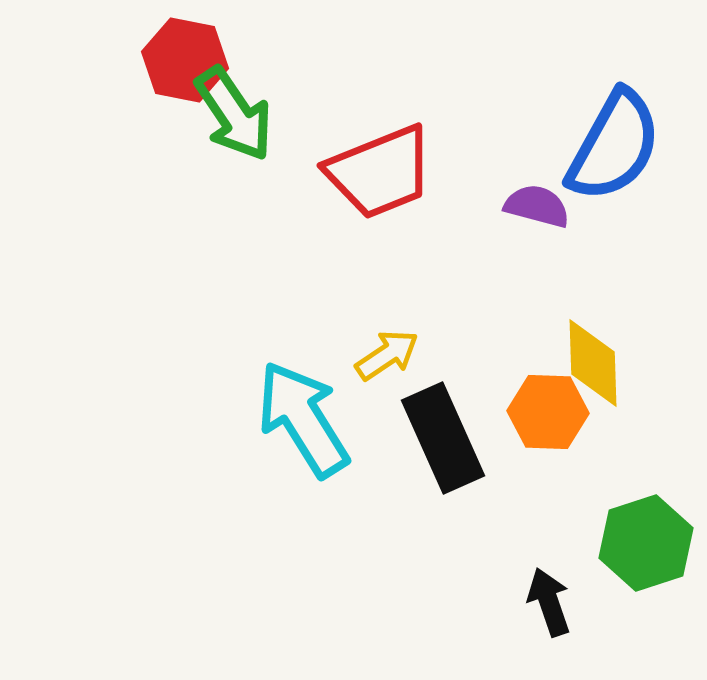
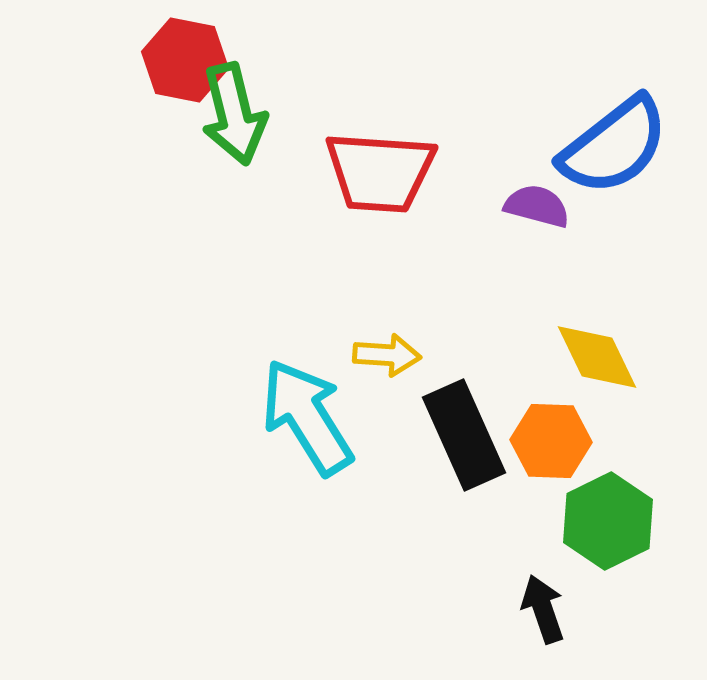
green arrow: rotated 20 degrees clockwise
blue semicircle: rotated 23 degrees clockwise
red trapezoid: rotated 26 degrees clockwise
yellow arrow: rotated 38 degrees clockwise
yellow diamond: moved 4 px right, 6 px up; rotated 24 degrees counterclockwise
orange hexagon: moved 3 px right, 29 px down
cyan arrow: moved 4 px right, 2 px up
black rectangle: moved 21 px right, 3 px up
green hexagon: moved 38 px left, 22 px up; rotated 8 degrees counterclockwise
black arrow: moved 6 px left, 7 px down
